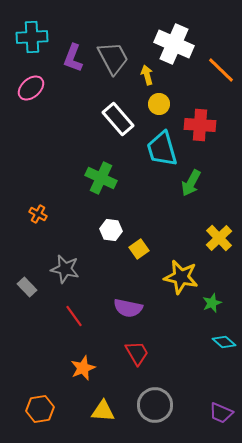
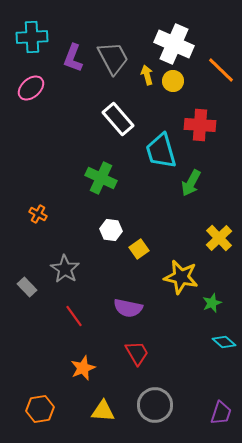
yellow circle: moved 14 px right, 23 px up
cyan trapezoid: moved 1 px left, 2 px down
gray star: rotated 20 degrees clockwise
purple trapezoid: rotated 95 degrees counterclockwise
